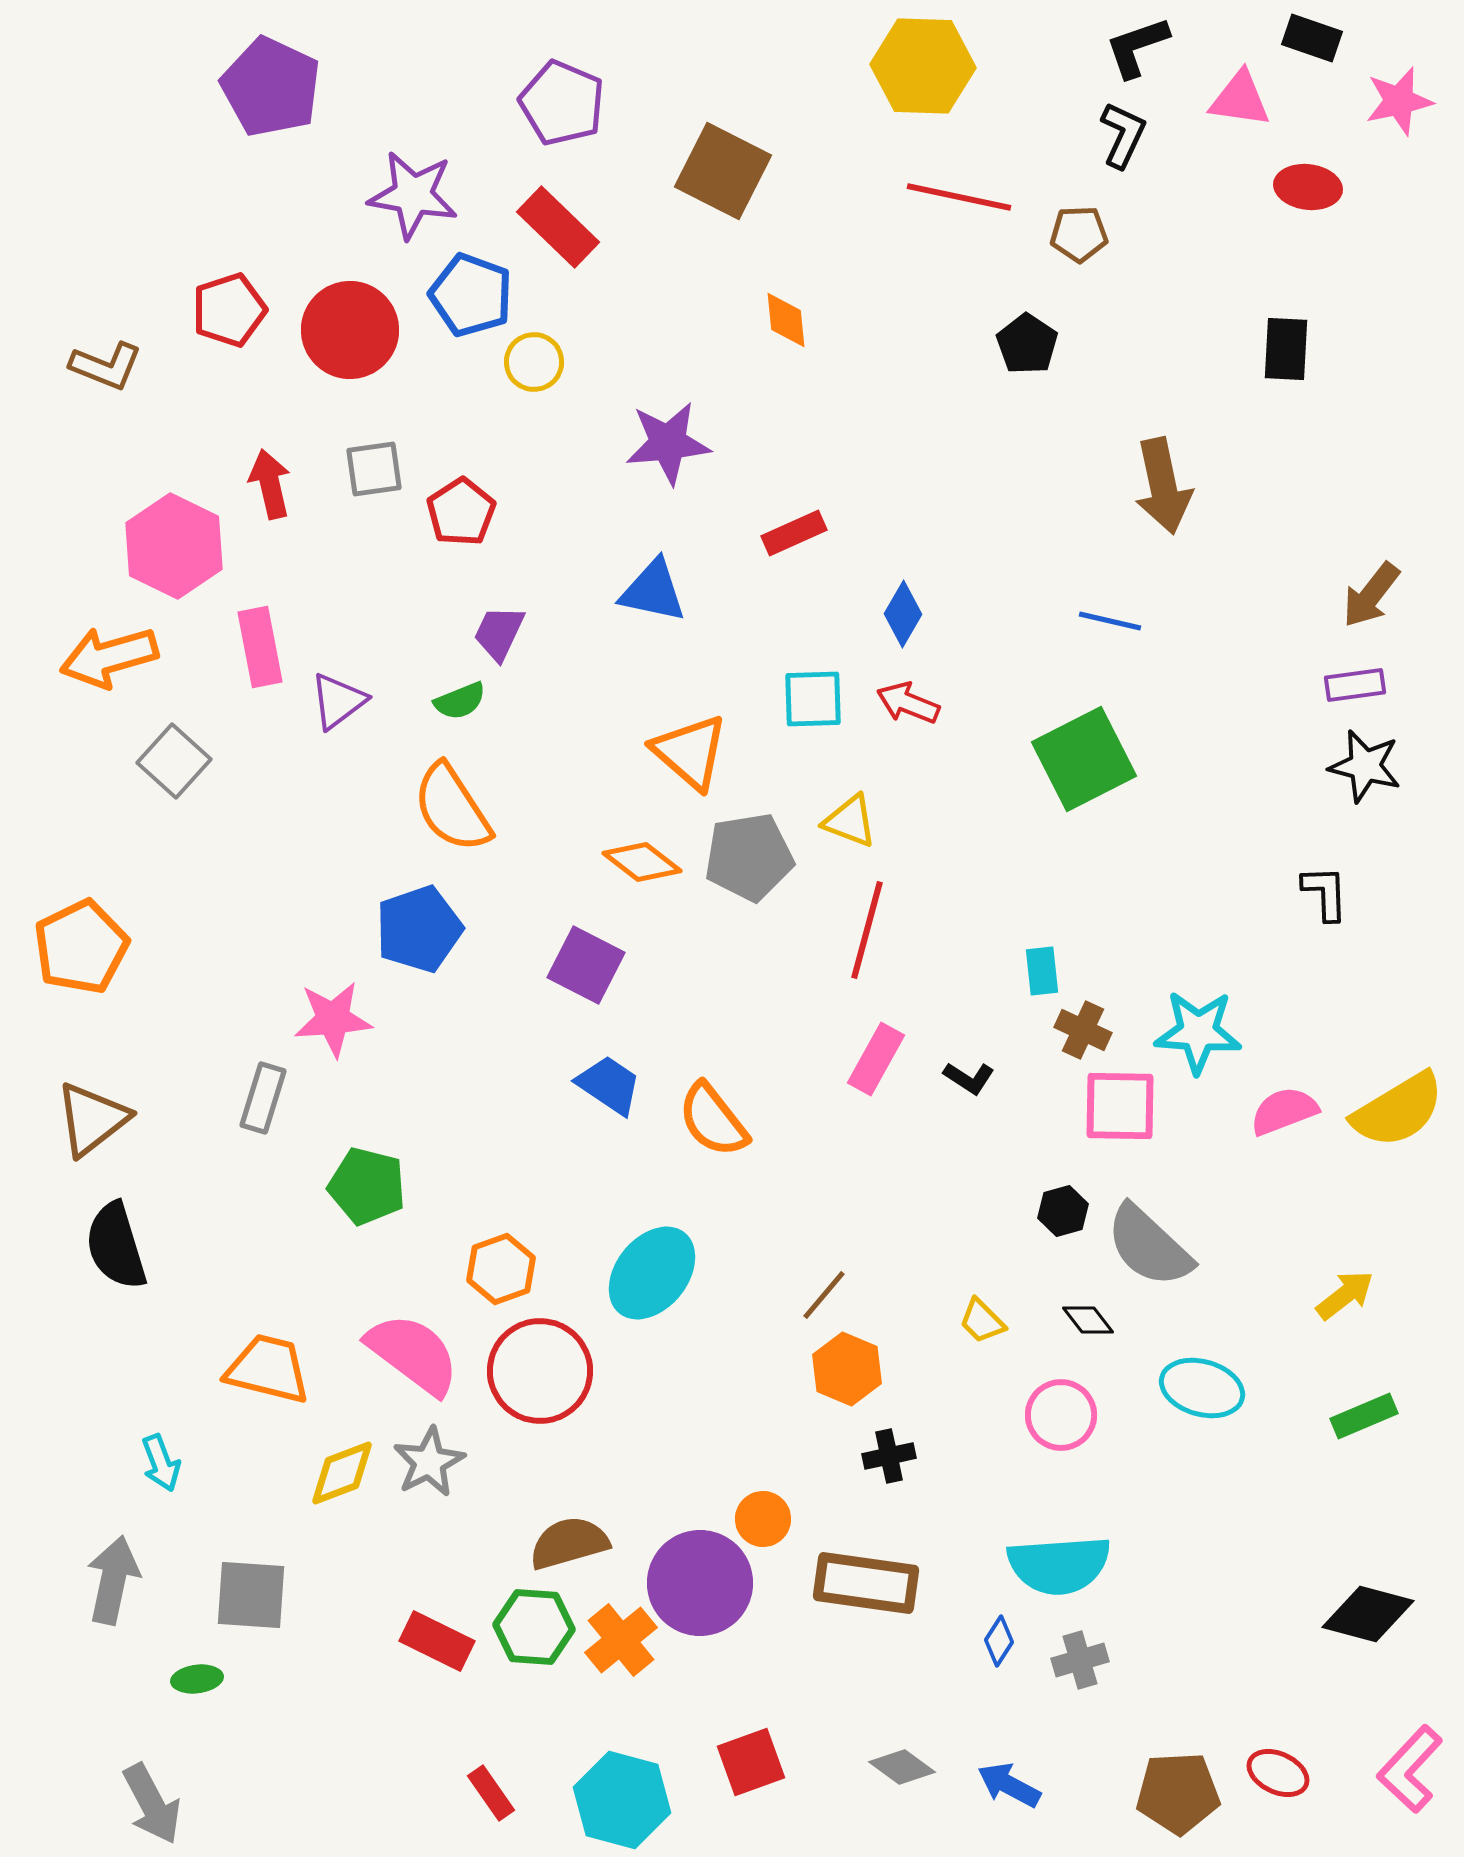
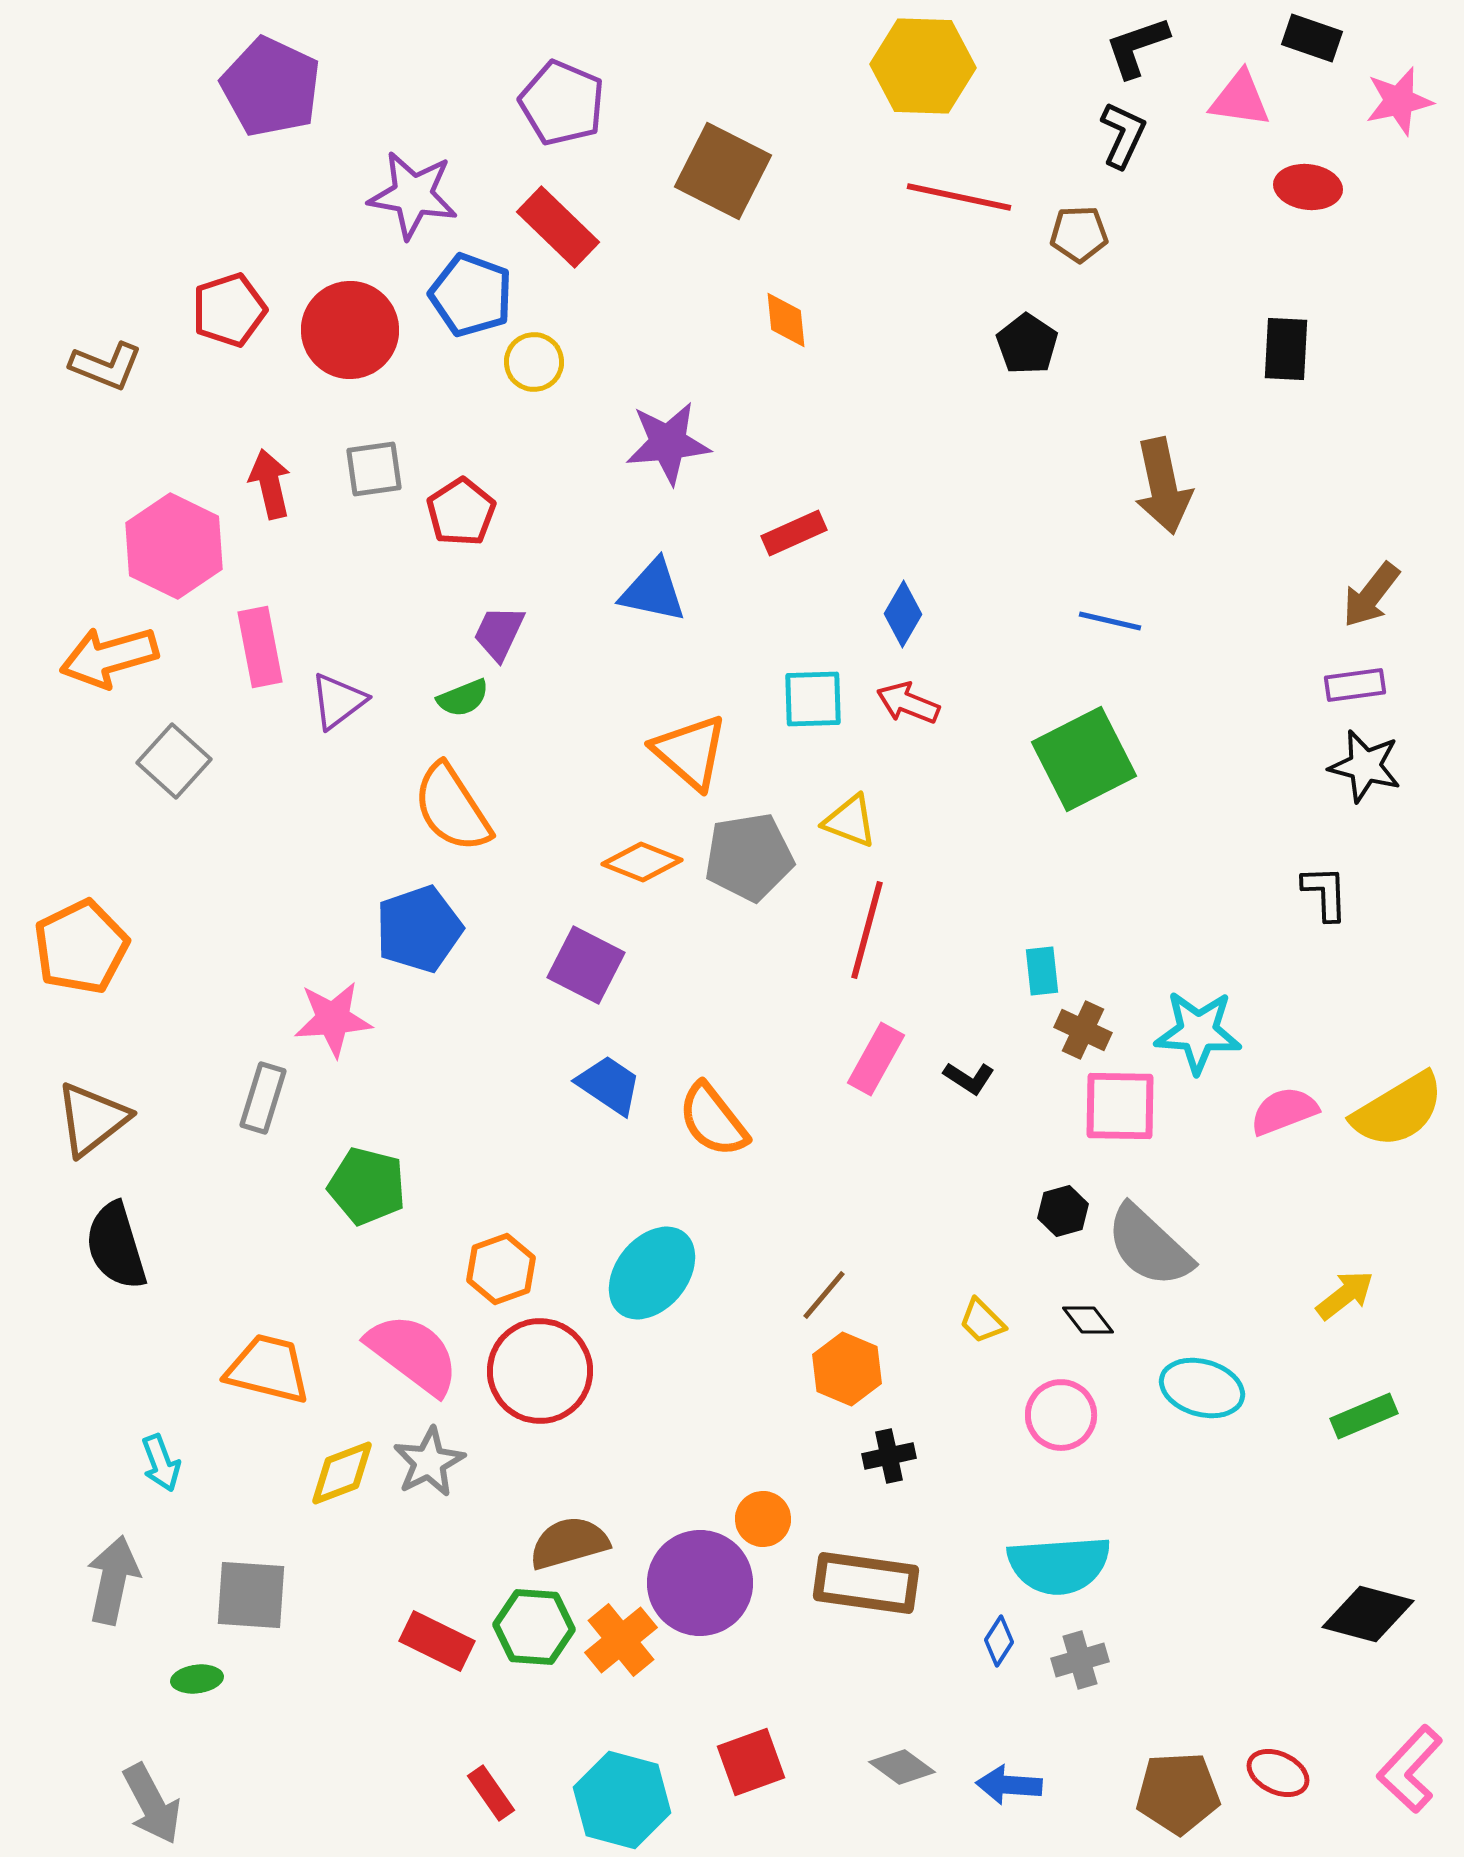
green semicircle at (460, 701): moved 3 px right, 3 px up
orange diamond at (642, 862): rotated 16 degrees counterclockwise
blue arrow at (1009, 1785): rotated 24 degrees counterclockwise
